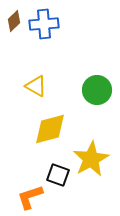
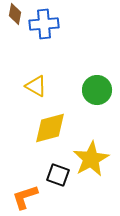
brown diamond: moved 1 px right, 7 px up; rotated 35 degrees counterclockwise
yellow diamond: moved 1 px up
orange L-shape: moved 5 px left
